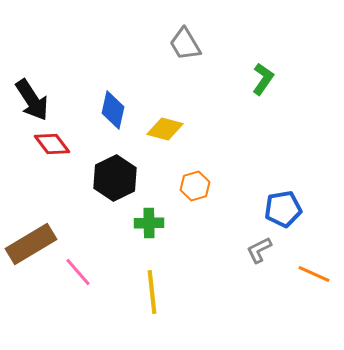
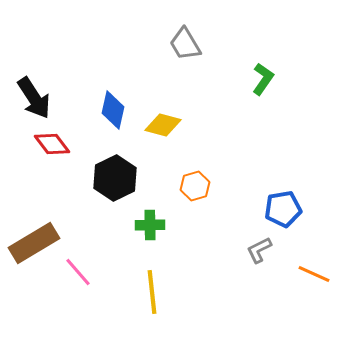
black arrow: moved 2 px right, 2 px up
yellow diamond: moved 2 px left, 4 px up
green cross: moved 1 px right, 2 px down
brown rectangle: moved 3 px right, 1 px up
